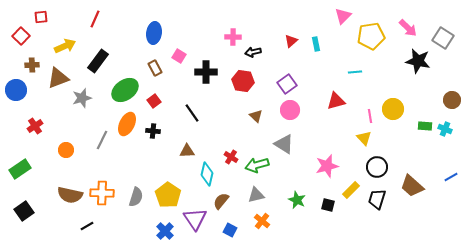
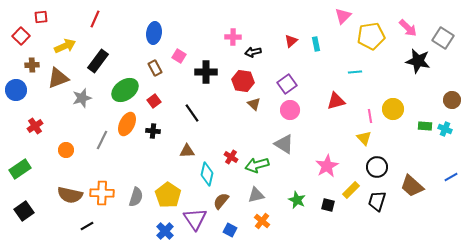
brown triangle at (256, 116): moved 2 px left, 12 px up
pink star at (327, 166): rotated 15 degrees counterclockwise
black trapezoid at (377, 199): moved 2 px down
